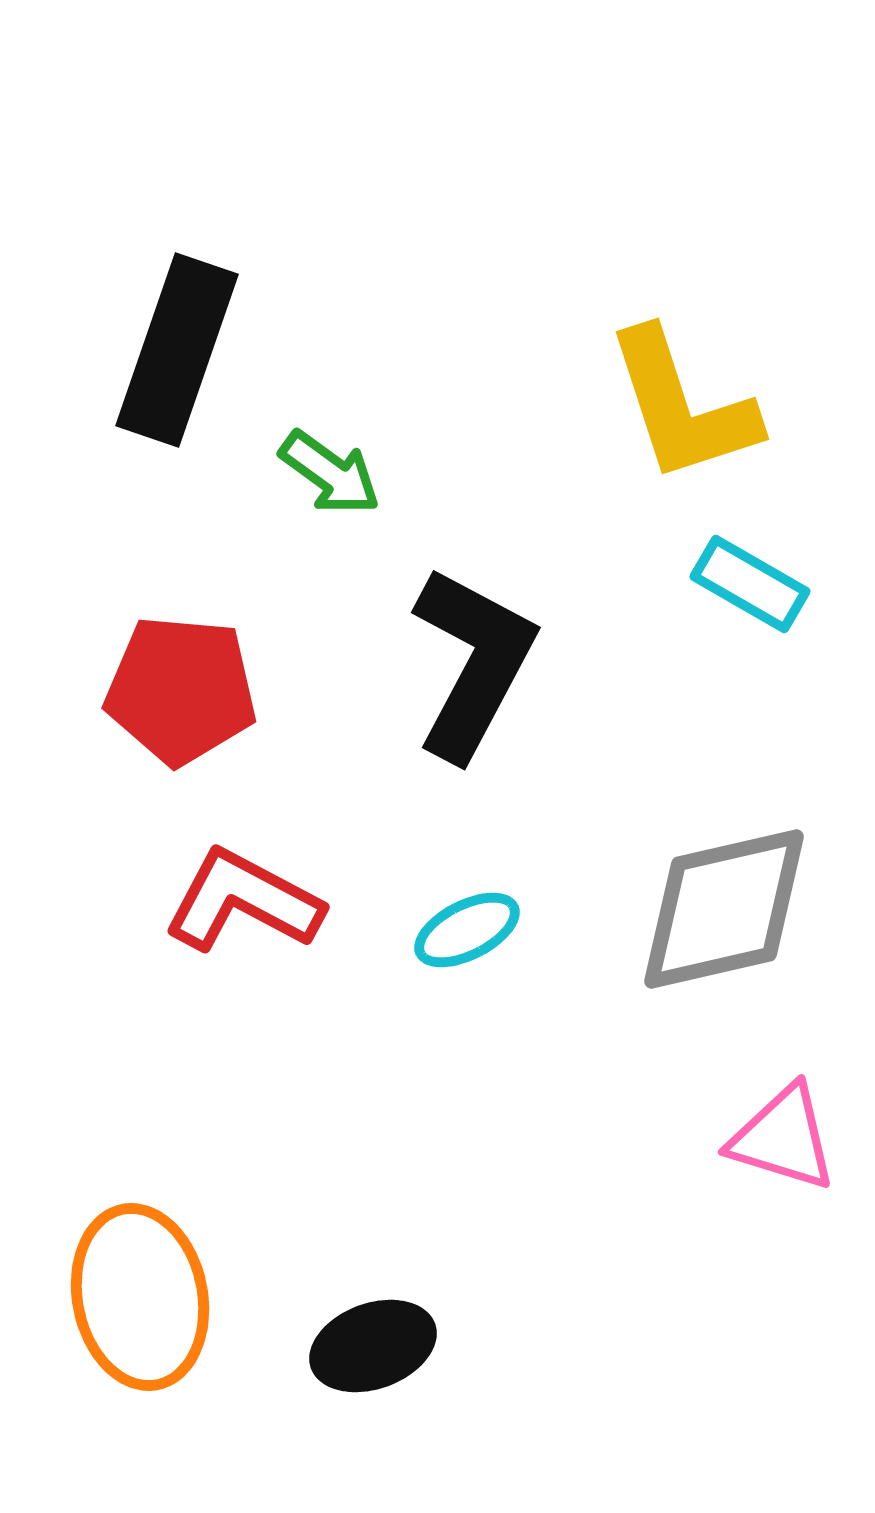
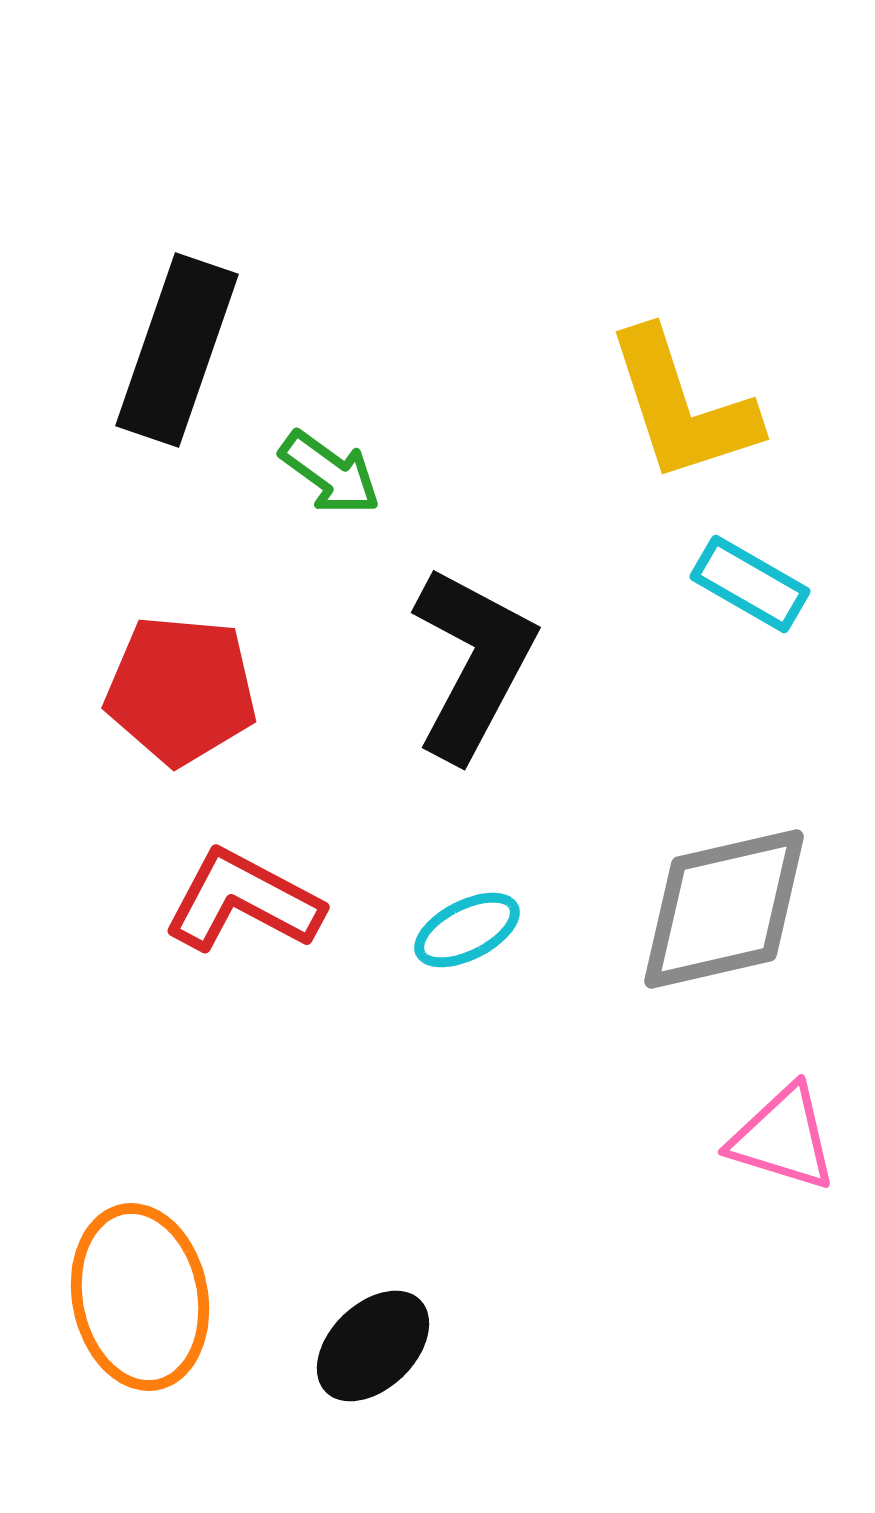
black ellipse: rotated 24 degrees counterclockwise
